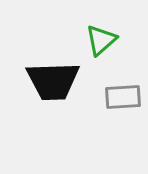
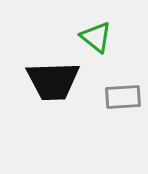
green triangle: moved 5 px left, 3 px up; rotated 40 degrees counterclockwise
